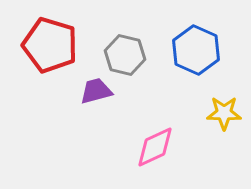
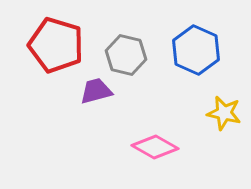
red pentagon: moved 6 px right
gray hexagon: moved 1 px right
yellow star: rotated 12 degrees clockwise
pink diamond: rotated 54 degrees clockwise
